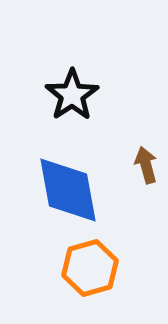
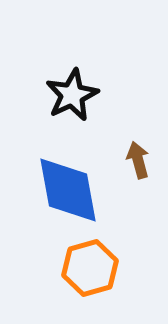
black star: rotated 8 degrees clockwise
brown arrow: moved 8 px left, 5 px up
